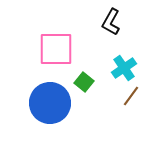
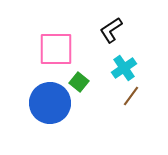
black L-shape: moved 8 px down; rotated 28 degrees clockwise
green square: moved 5 px left
